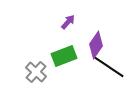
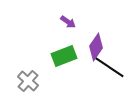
purple arrow: rotated 84 degrees clockwise
purple diamond: moved 2 px down
gray cross: moved 8 px left, 9 px down
